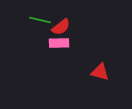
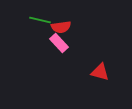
red semicircle: rotated 30 degrees clockwise
pink rectangle: rotated 48 degrees clockwise
